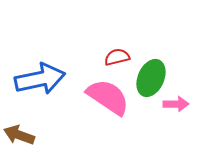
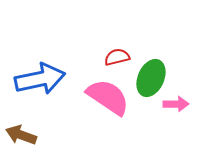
brown arrow: moved 2 px right
